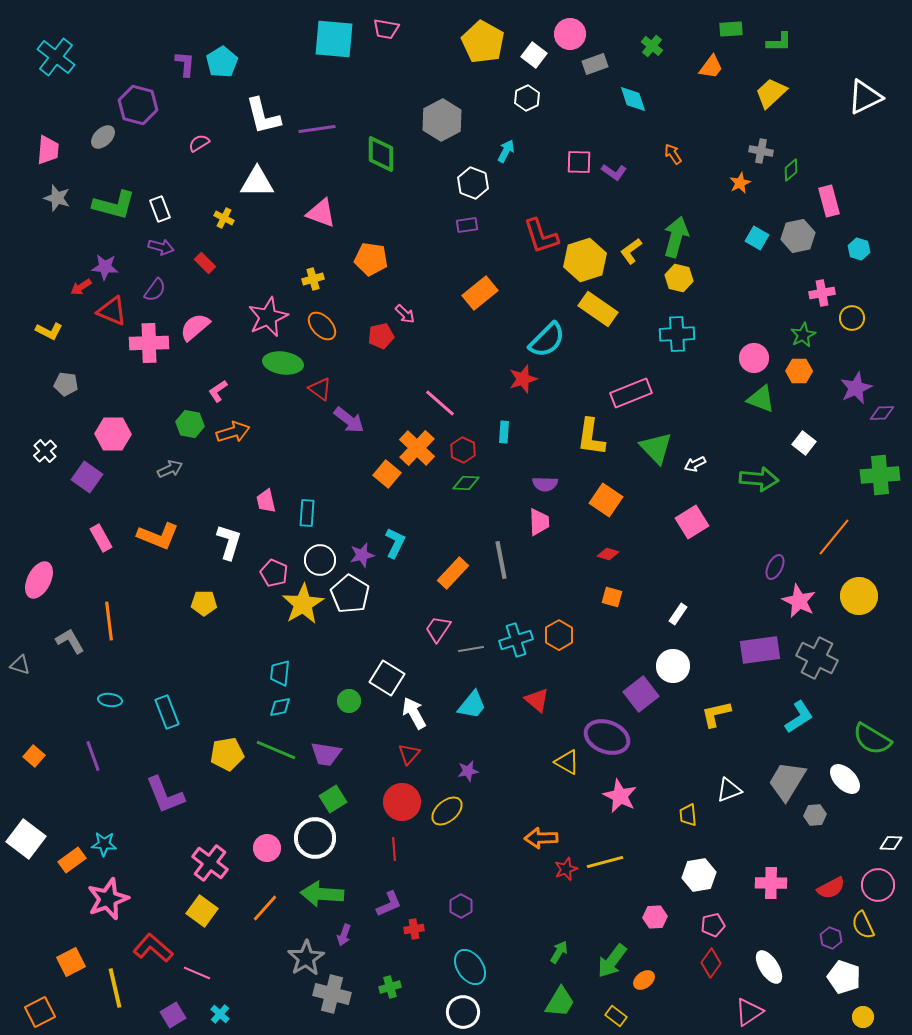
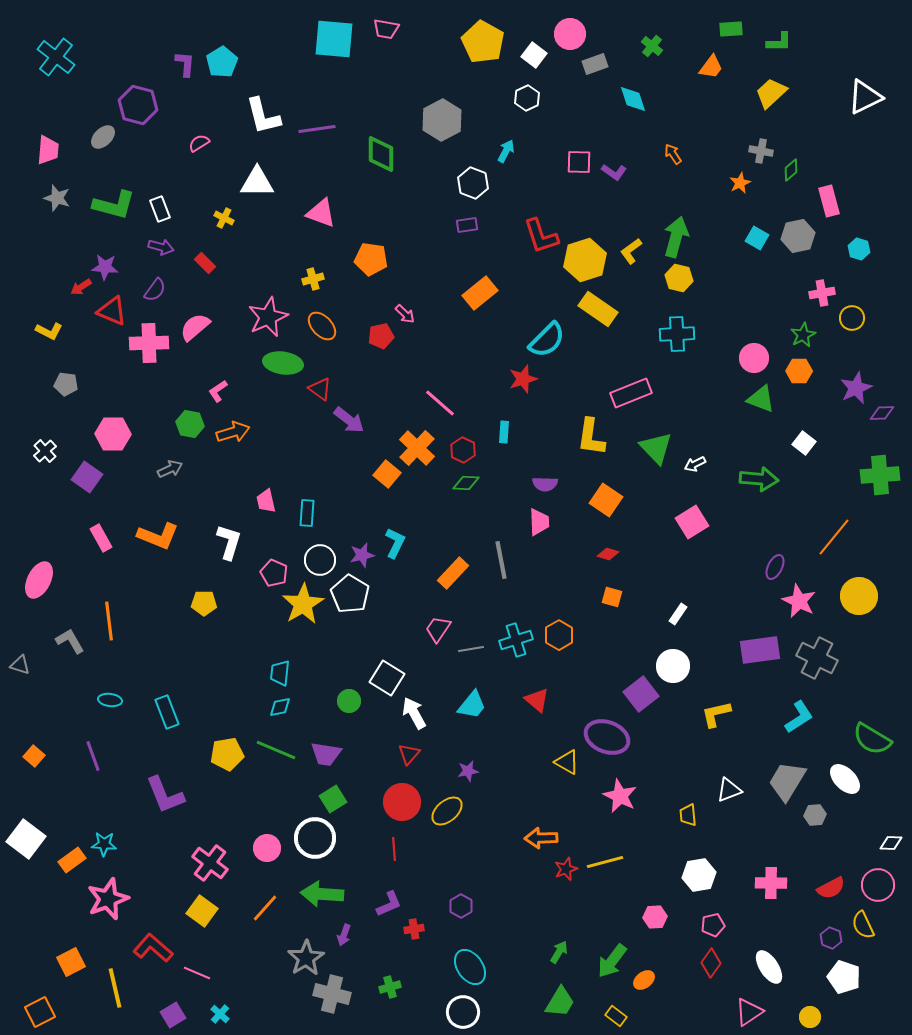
yellow circle at (863, 1017): moved 53 px left
